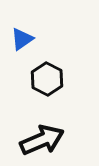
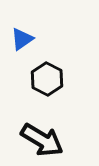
black arrow: rotated 54 degrees clockwise
